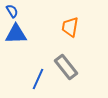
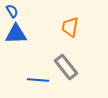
blue line: moved 1 px down; rotated 70 degrees clockwise
